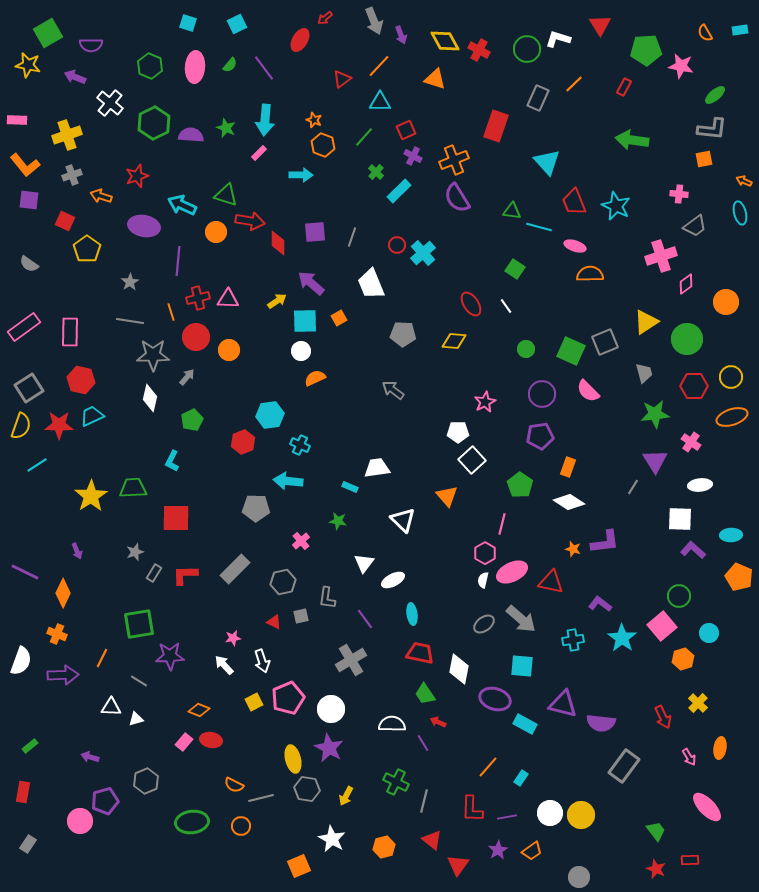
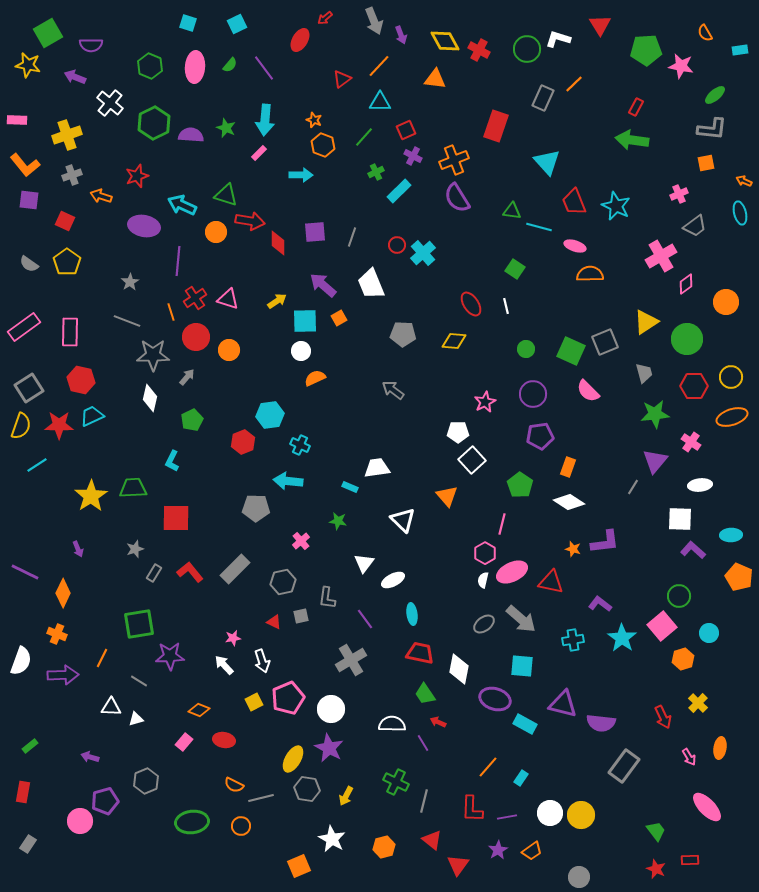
cyan rectangle at (740, 30): moved 20 px down
orange triangle at (435, 79): rotated 10 degrees counterclockwise
red rectangle at (624, 87): moved 12 px right, 20 px down
gray rectangle at (538, 98): moved 5 px right
orange square at (704, 159): moved 2 px right, 4 px down
green cross at (376, 172): rotated 21 degrees clockwise
pink cross at (679, 194): rotated 30 degrees counterclockwise
yellow pentagon at (87, 249): moved 20 px left, 13 px down
pink cross at (661, 256): rotated 12 degrees counterclockwise
purple arrow at (311, 283): moved 12 px right, 2 px down
red cross at (198, 298): moved 3 px left; rotated 20 degrees counterclockwise
pink triangle at (228, 299): rotated 15 degrees clockwise
white line at (506, 306): rotated 21 degrees clockwise
gray line at (130, 321): moved 3 px left; rotated 12 degrees clockwise
purple circle at (542, 394): moved 9 px left
purple triangle at (655, 461): rotated 12 degrees clockwise
purple arrow at (77, 551): moved 1 px right, 2 px up
gray star at (135, 552): moved 3 px up
red L-shape at (185, 575): moved 5 px right, 3 px up; rotated 52 degrees clockwise
red ellipse at (211, 740): moved 13 px right
yellow ellipse at (293, 759): rotated 44 degrees clockwise
